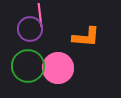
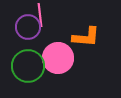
purple circle: moved 2 px left, 2 px up
pink circle: moved 10 px up
